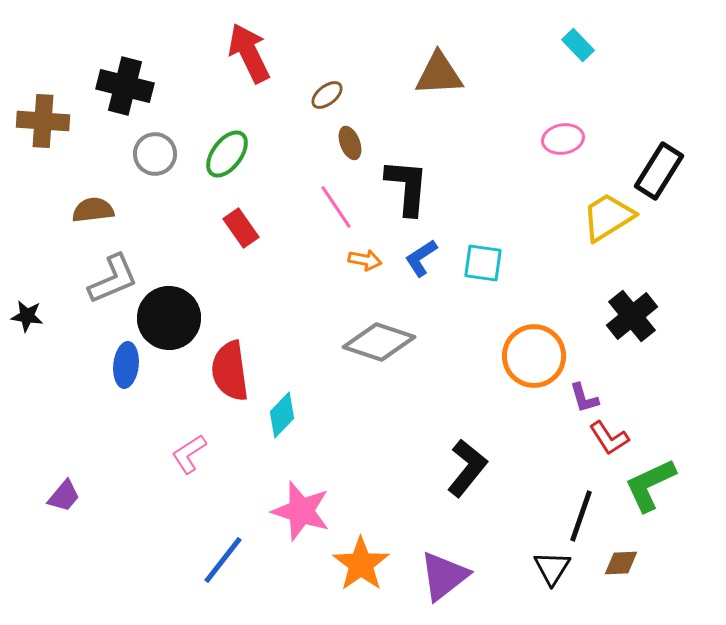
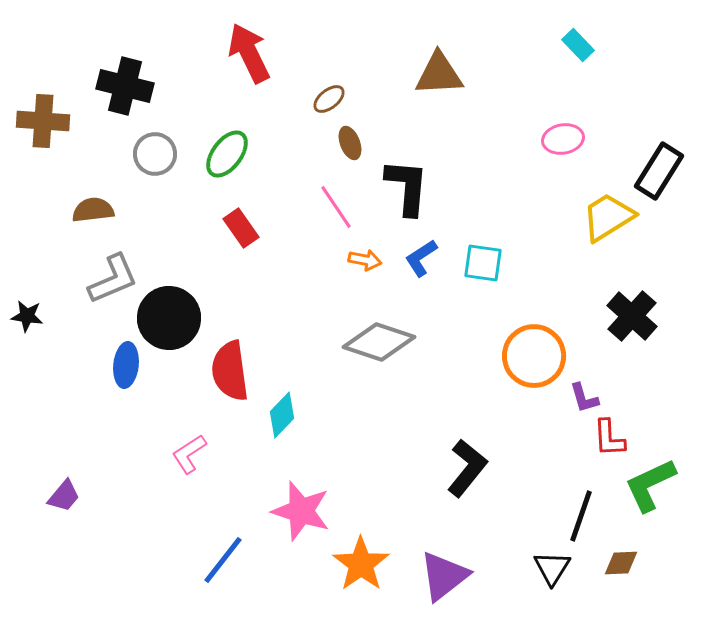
brown ellipse at (327, 95): moved 2 px right, 4 px down
black cross at (632, 316): rotated 9 degrees counterclockwise
red L-shape at (609, 438): rotated 30 degrees clockwise
